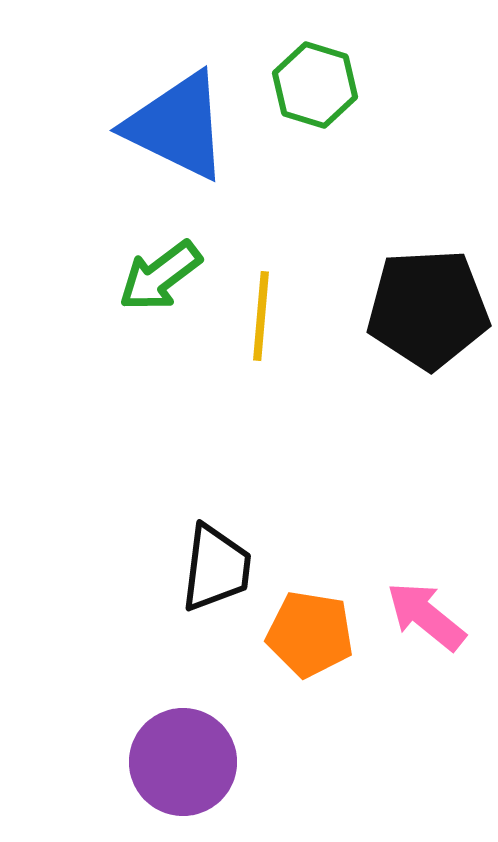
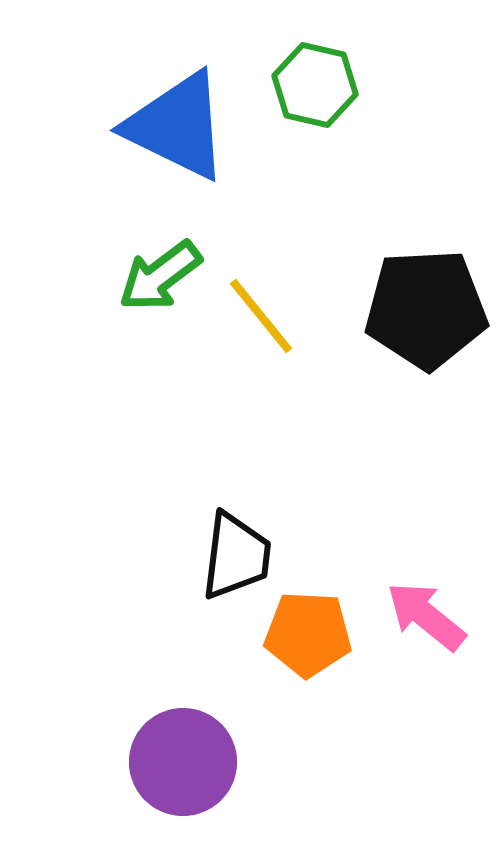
green hexagon: rotated 4 degrees counterclockwise
black pentagon: moved 2 px left
yellow line: rotated 44 degrees counterclockwise
black trapezoid: moved 20 px right, 12 px up
orange pentagon: moved 2 px left; rotated 6 degrees counterclockwise
